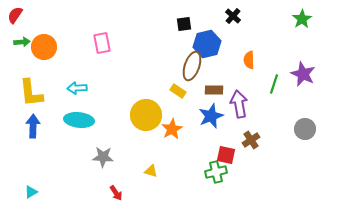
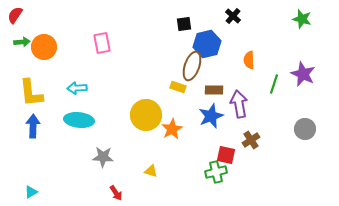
green star: rotated 24 degrees counterclockwise
yellow rectangle: moved 4 px up; rotated 14 degrees counterclockwise
